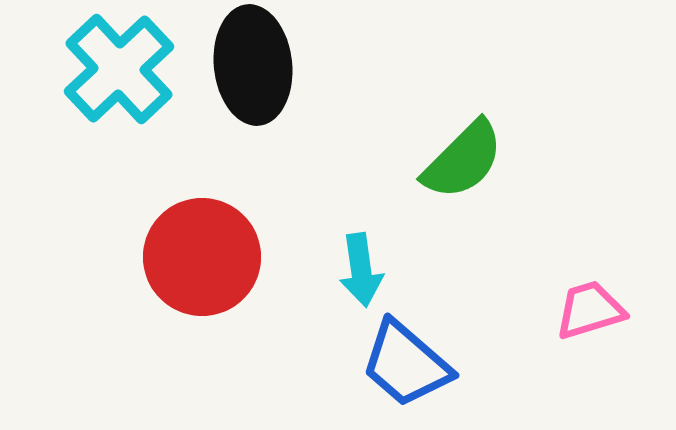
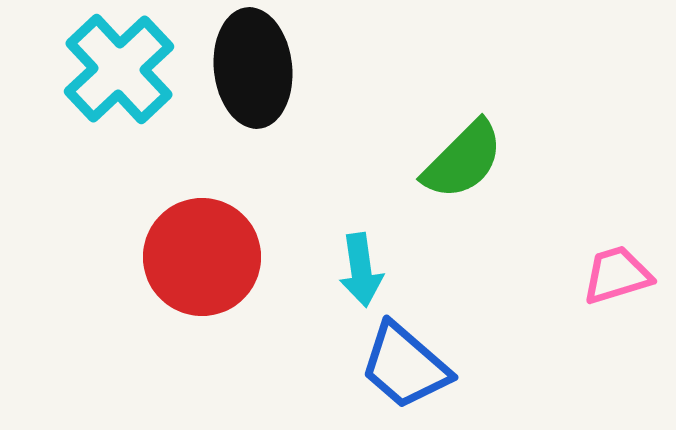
black ellipse: moved 3 px down
pink trapezoid: moved 27 px right, 35 px up
blue trapezoid: moved 1 px left, 2 px down
